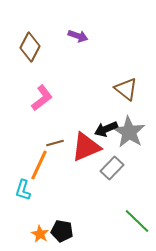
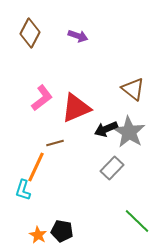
brown diamond: moved 14 px up
brown triangle: moved 7 px right
red triangle: moved 10 px left, 39 px up
orange line: moved 3 px left, 2 px down
orange star: moved 2 px left, 1 px down
